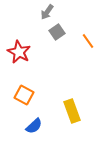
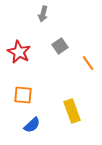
gray arrow: moved 4 px left, 2 px down; rotated 21 degrees counterclockwise
gray square: moved 3 px right, 14 px down
orange line: moved 22 px down
orange square: moved 1 px left; rotated 24 degrees counterclockwise
blue semicircle: moved 2 px left, 1 px up
